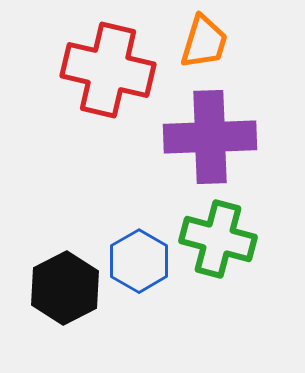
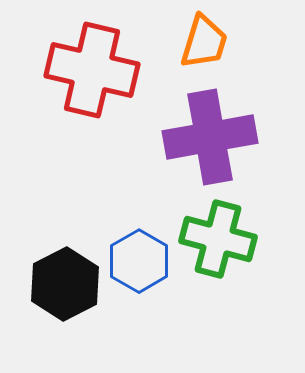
red cross: moved 16 px left
purple cross: rotated 8 degrees counterclockwise
black hexagon: moved 4 px up
